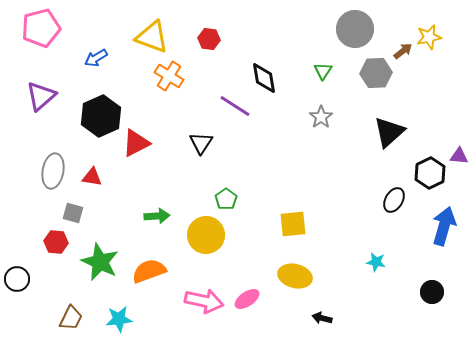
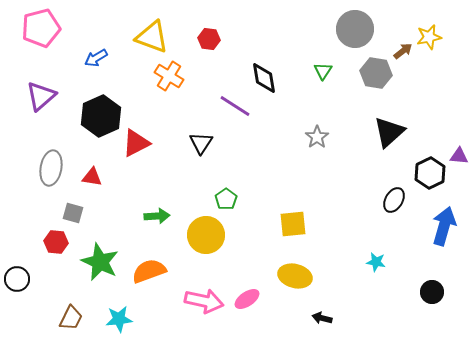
gray hexagon at (376, 73): rotated 12 degrees clockwise
gray star at (321, 117): moved 4 px left, 20 px down
gray ellipse at (53, 171): moved 2 px left, 3 px up
